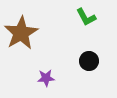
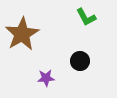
brown star: moved 1 px right, 1 px down
black circle: moved 9 px left
